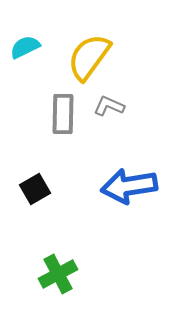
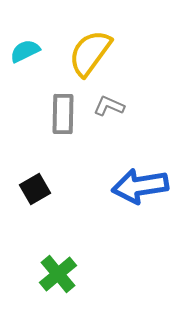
cyan semicircle: moved 4 px down
yellow semicircle: moved 1 px right, 4 px up
blue arrow: moved 11 px right
green cross: rotated 12 degrees counterclockwise
